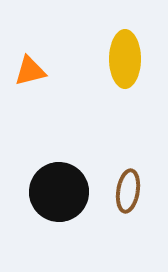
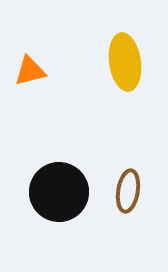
yellow ellipse: moved 3 px down; rotated 8 degrees counterclockwise
